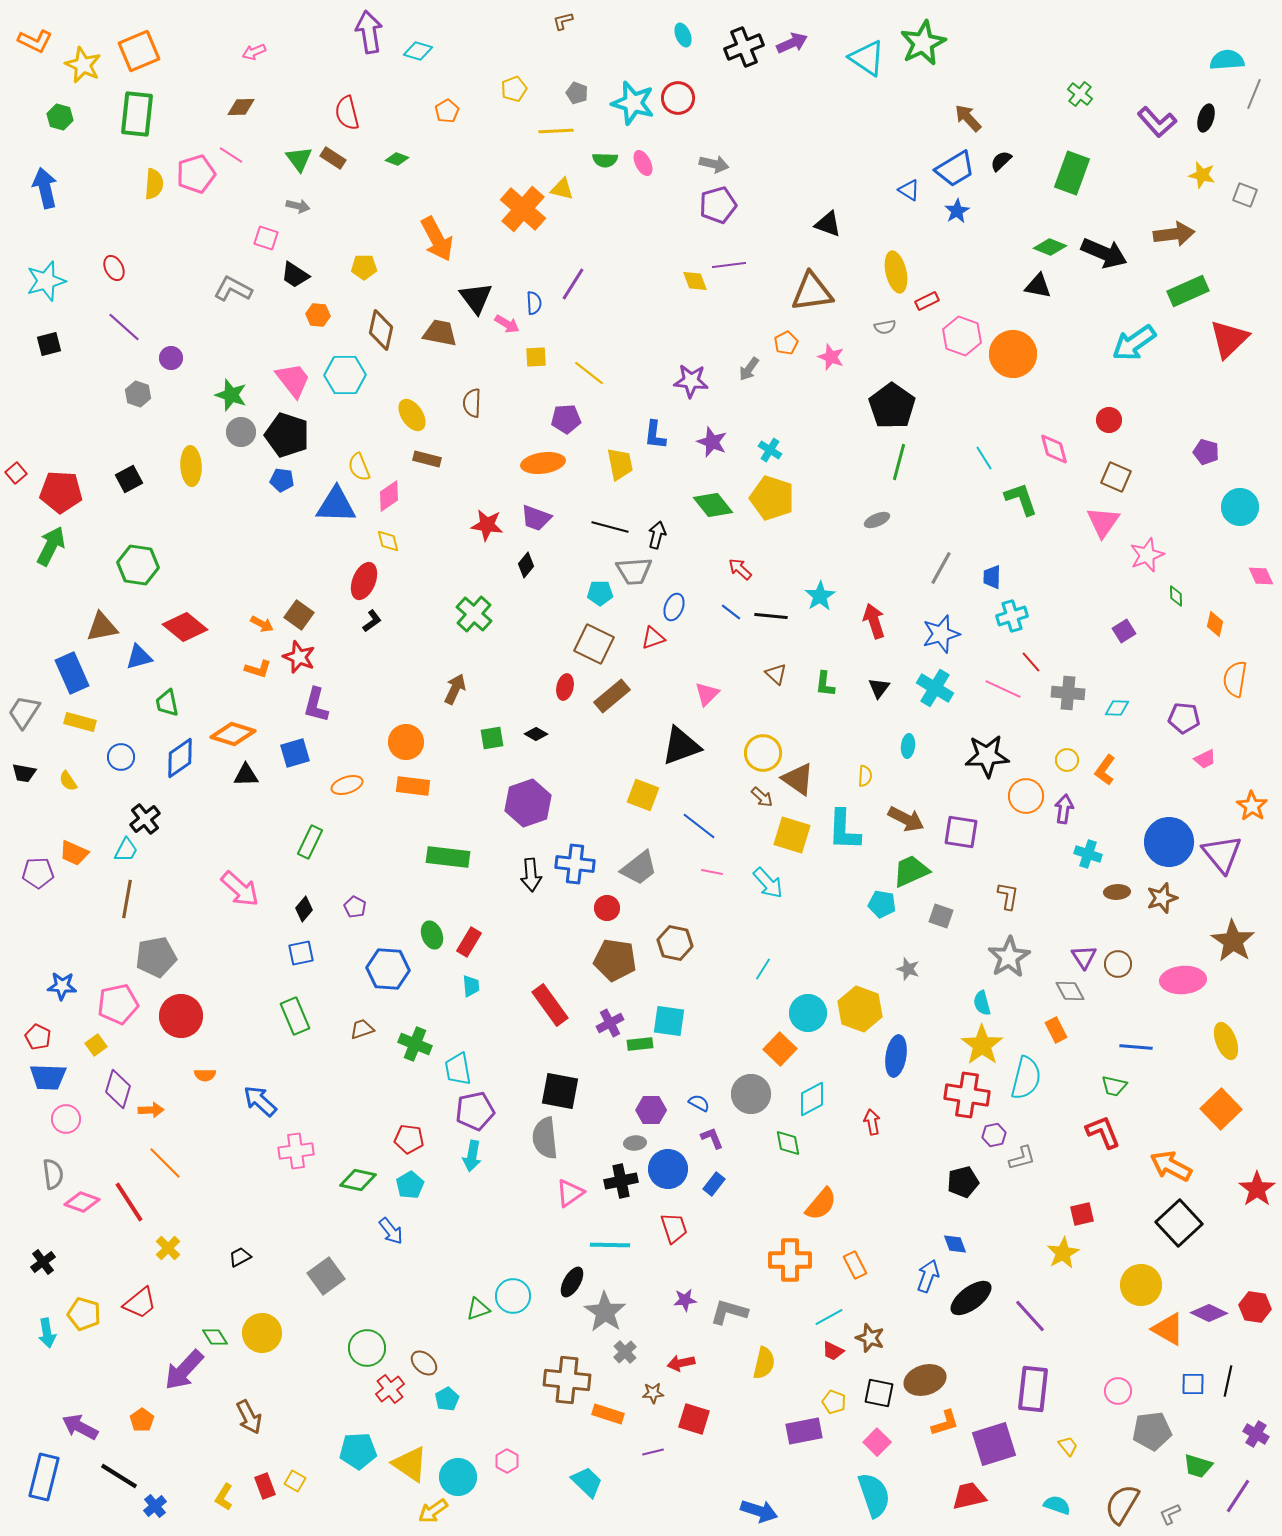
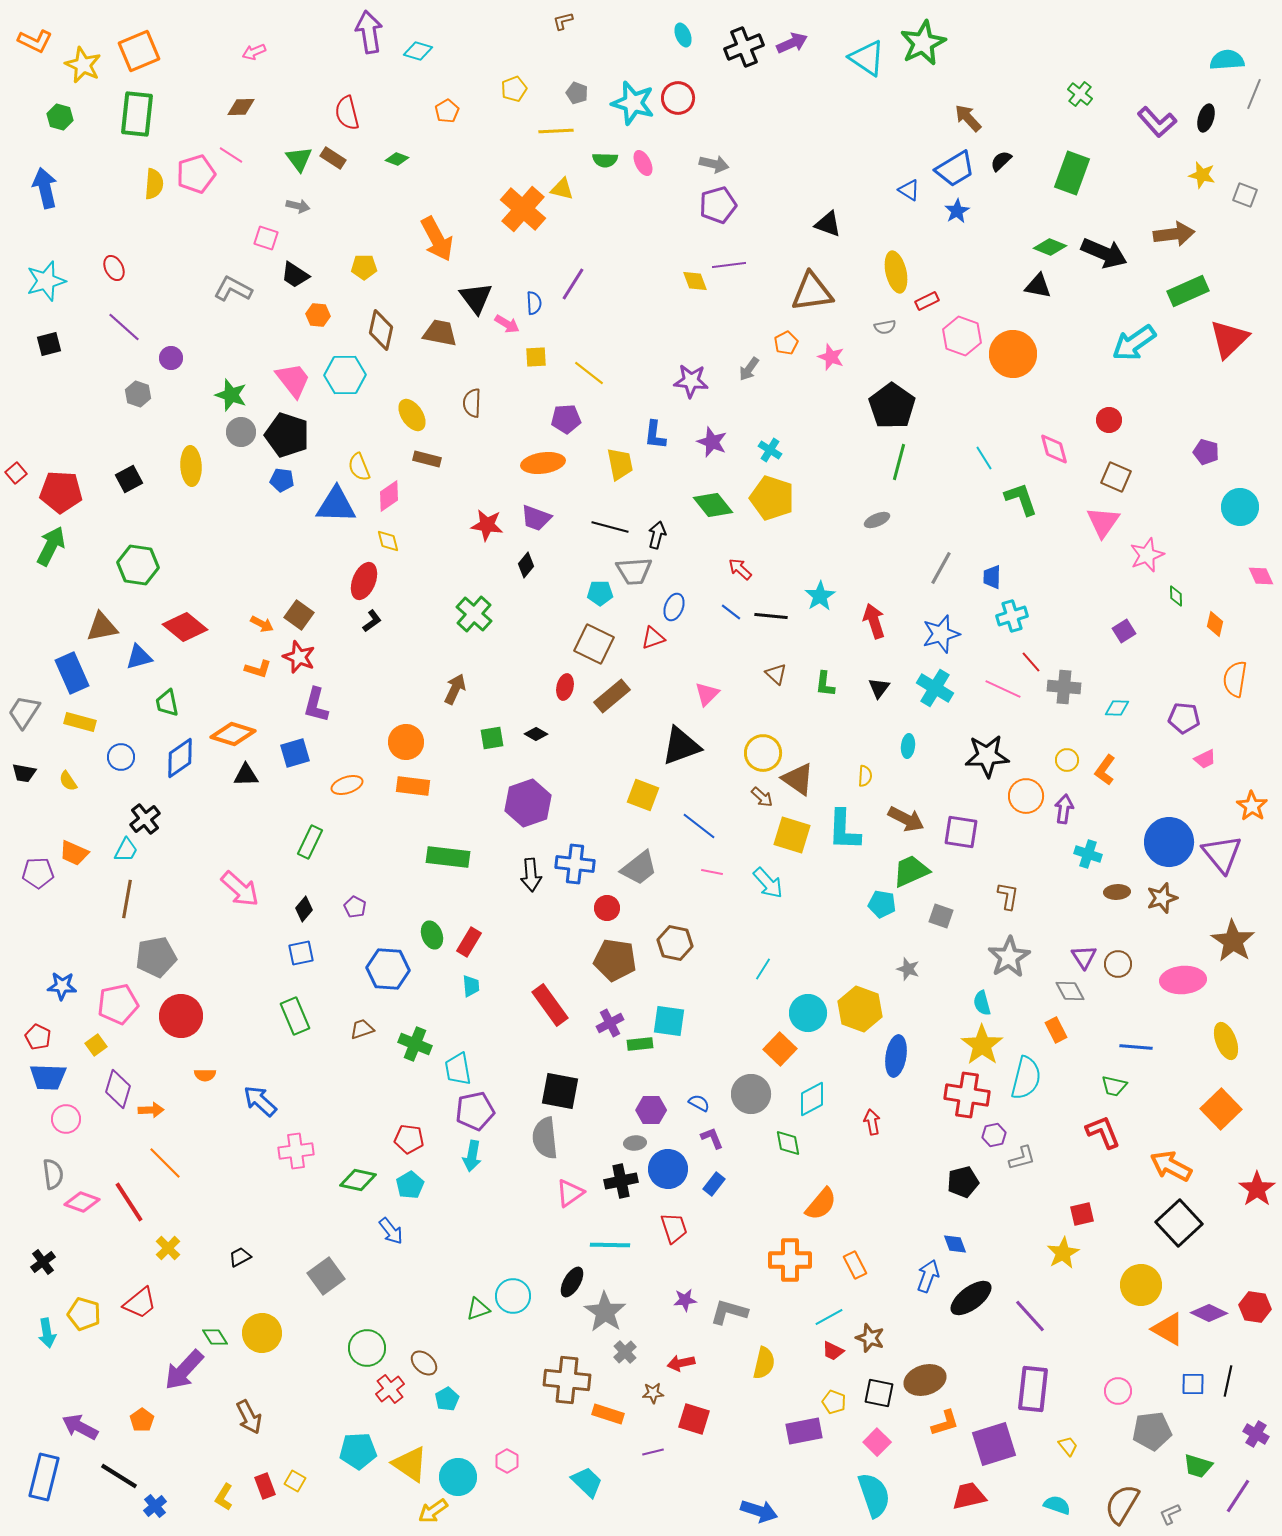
gray cross at (1068, 693): moved 4 px left, 6 px up
